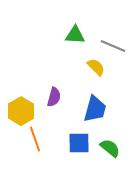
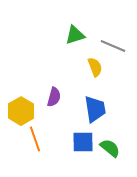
green triangle: rotated 20 degrees counterclockwise
yellow semicircle: moved 1 px left; rotated 24 degrees clockwise
blue trapezoid: rotated 24 degrees counterclockwise
blue square: moved 4 px right, 1 px up
